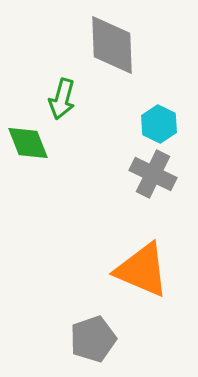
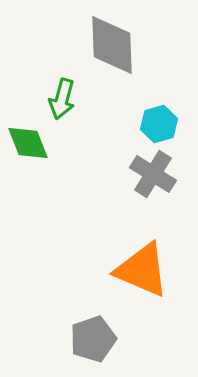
cyan hexagon: rotated 18 degrees clockwise
gray cross: rotated 6 degrees clockwise
